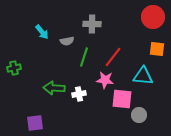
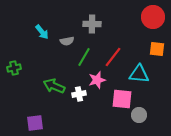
green line: rotated 12 degrees clockwise
cyan triangle: moved 4 px left, 2 px up
pink star: moved 8 px left; rotated 24 degrees counterclockwise
green arrow: moved 2 px up; rotated 20 degrees clockwise
